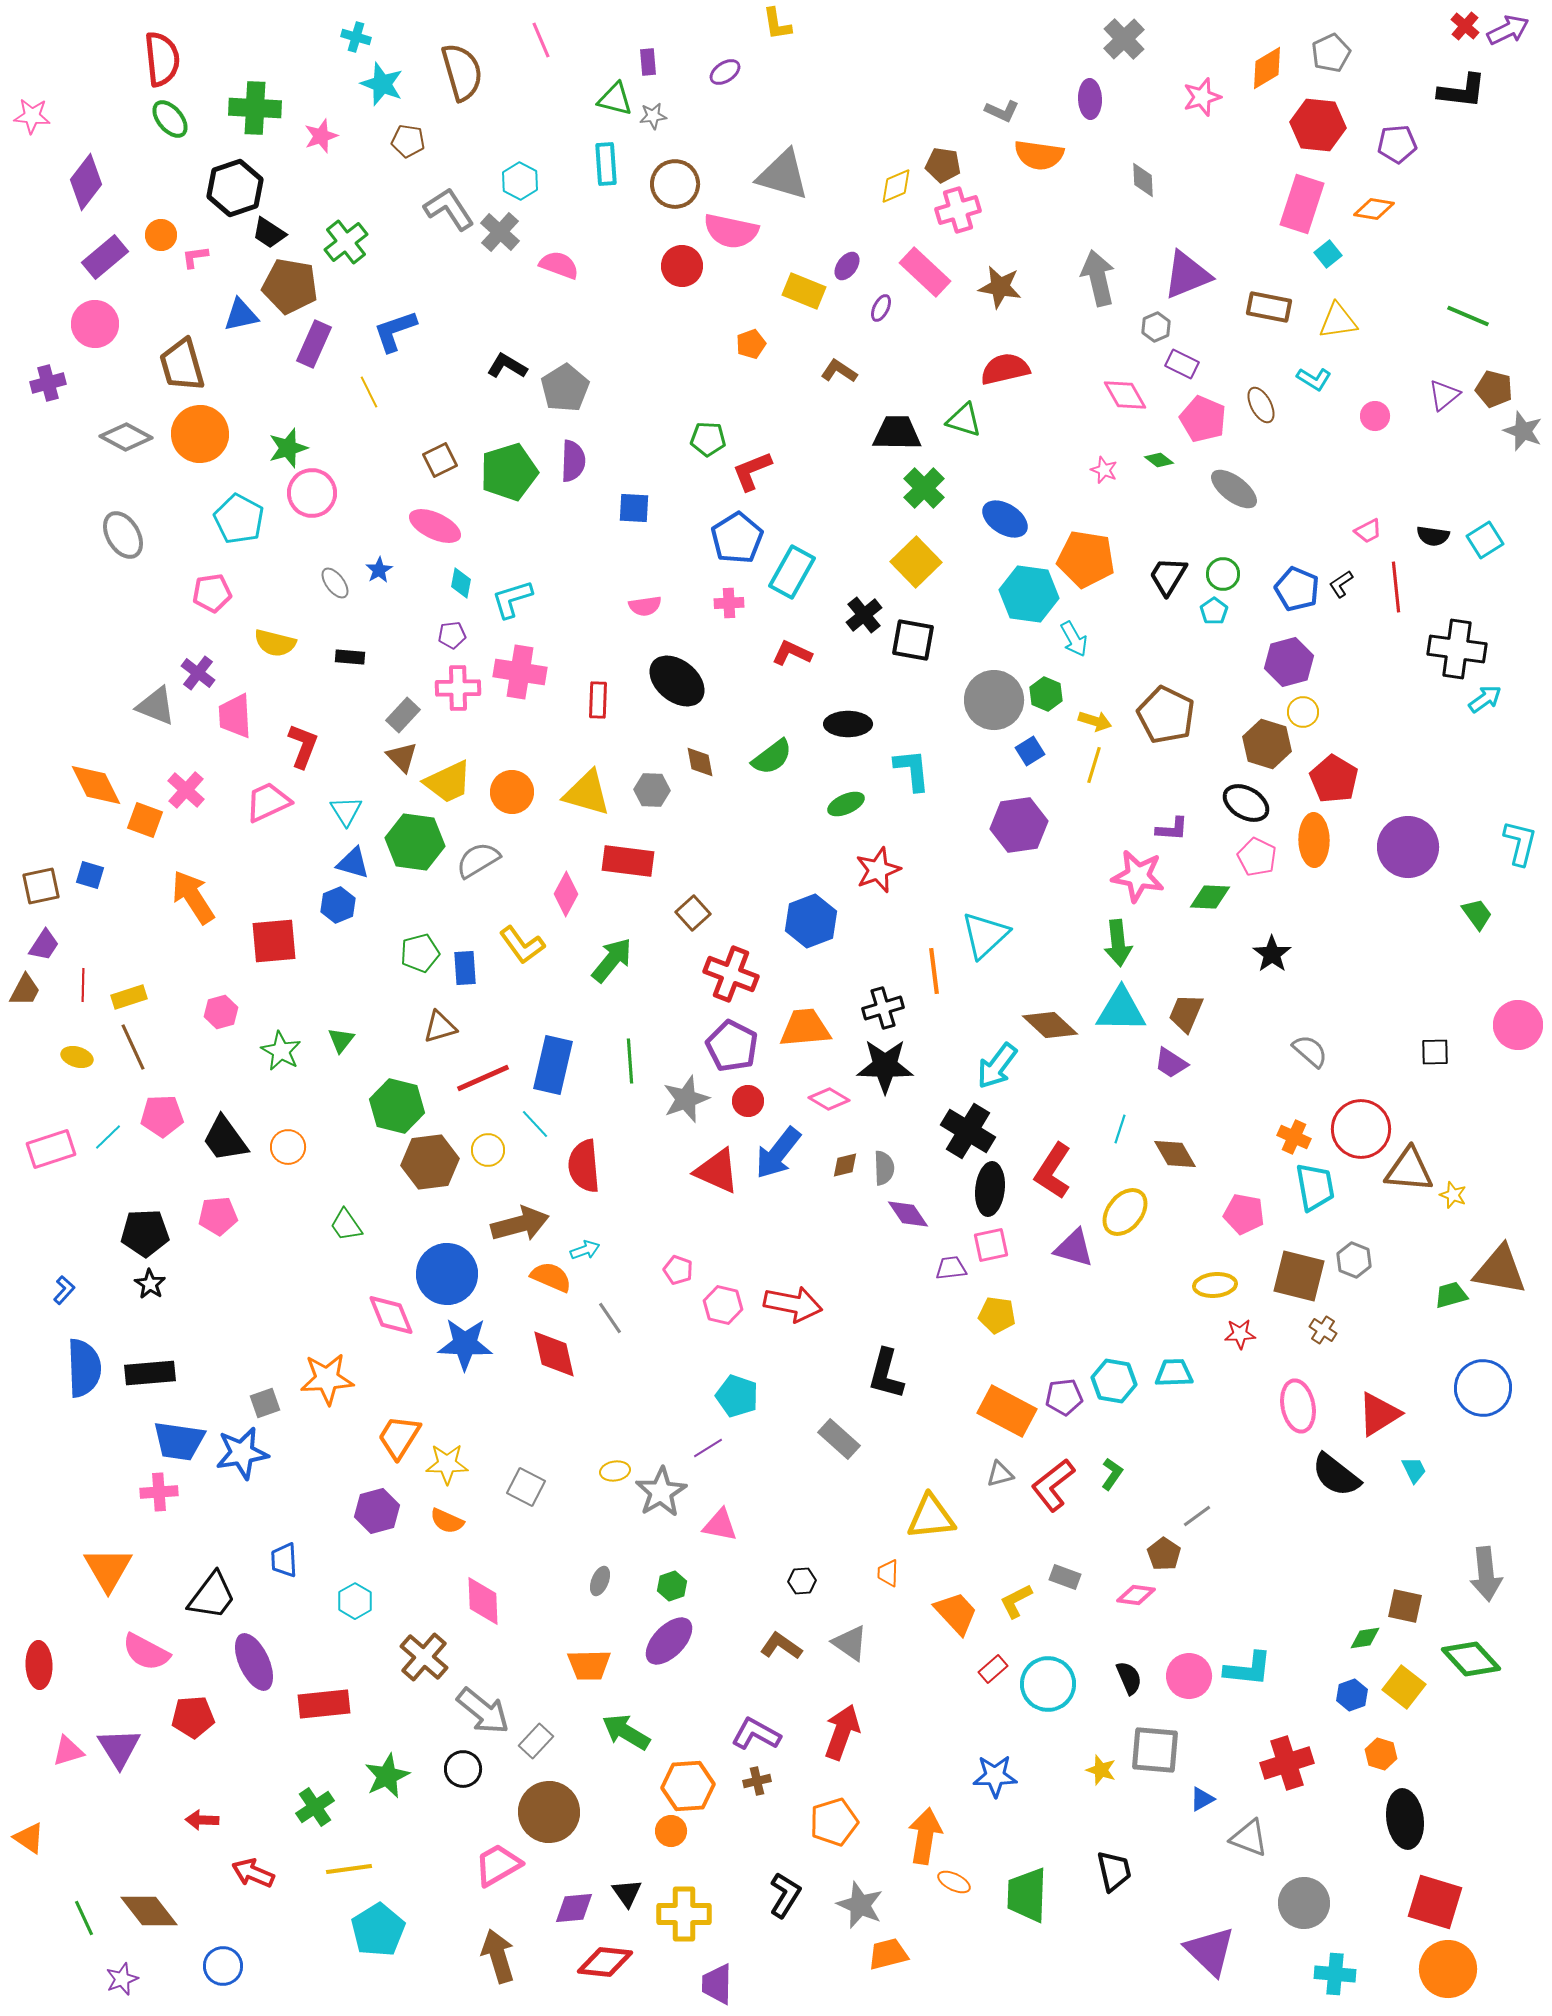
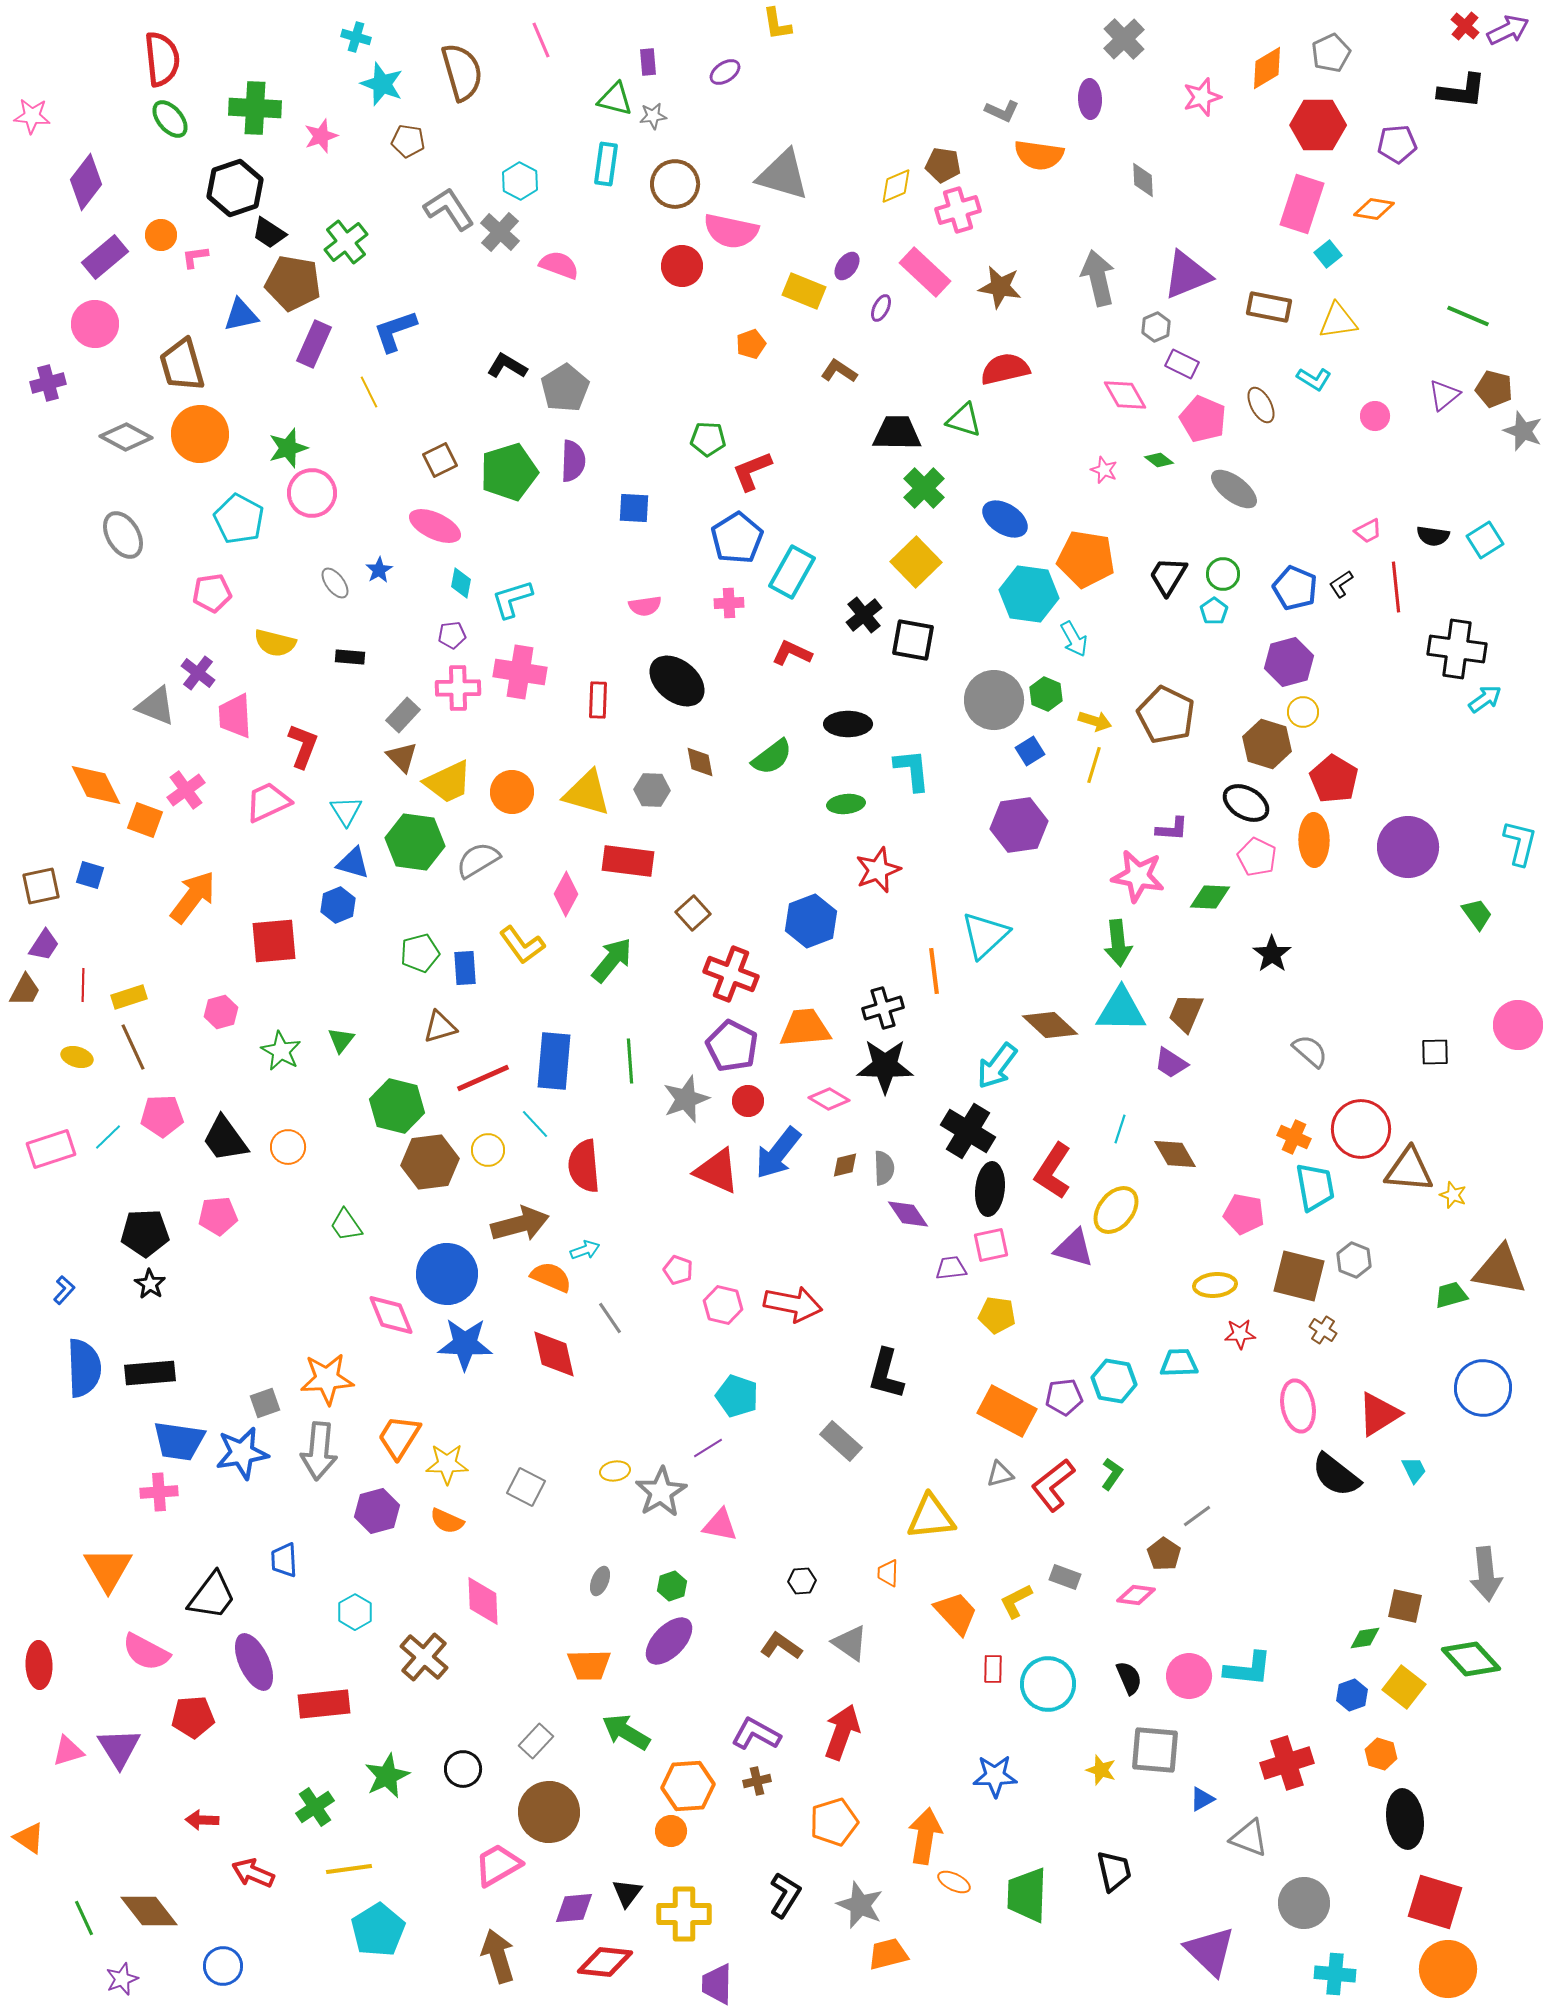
red hexagon at (1318, 125): rotated 6 degrees counterclockwise
cyan rectangle at (606, 164): rotated 12 degrees clockwise
brown pentagon at (290, 286): moved 3 px right, 3 px up
blue pentagon at (1297, 589): moved 2 px left, 1 px up
pink cross at (186, 790): rotated 12 degrees clockwise
green ellipse at (846, 804): rotated 18 degrees clockwise
orange arrow at (193, 897): rotated 70 degrees clockwise
blue rectangle at (553, 1065): moved 1 px right, 4 px up; rotated 8 degrees counterclockwise
yellow ellipse at (1125, 1212): moved 9 px left, 2 px up
cyan trapezoid at (1174, 1373): moved 5 px right, 10 px up
gray rectangle at (839, 1439): moved 2 px right, 2 px down
cyan hexagon at (355, 1601): moved 11 px down
red rectangle at (993, 1669): rotated 48 degrees counterclockwise
gray arrow at (483, 1711): moved 164 px left, 260 px up; rotated 56 degrees clockwise
black triangle at (627, 1893): rotated 12 degrees clockwise
